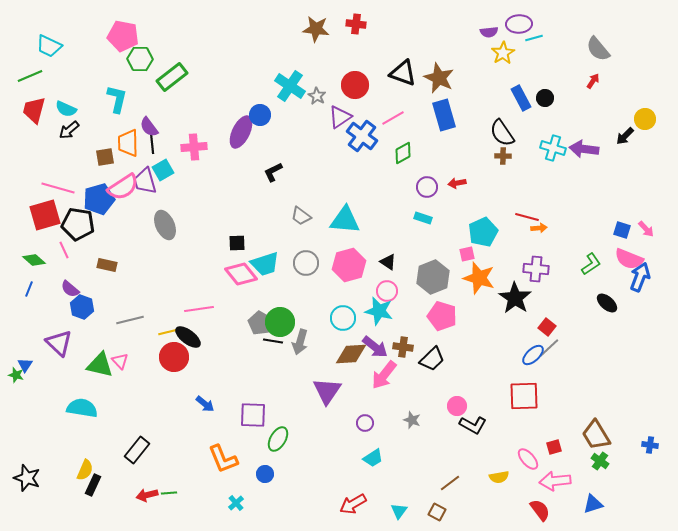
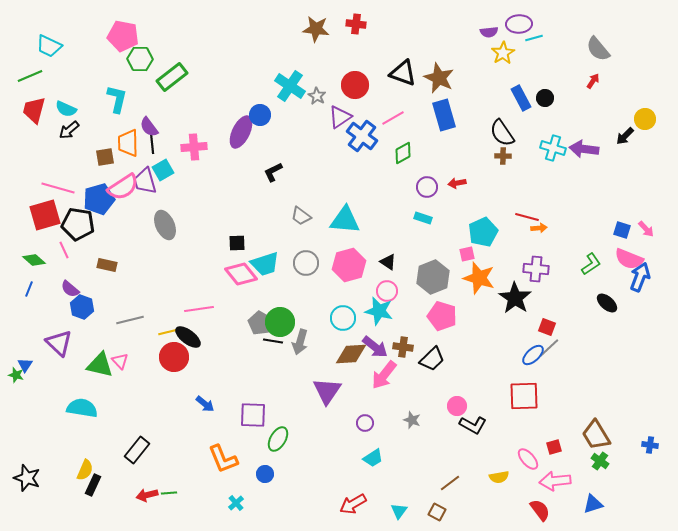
red square at (547, 327): rotated 18 degrees counterclockwise
